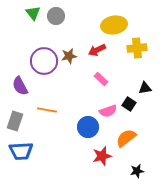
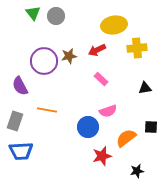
black square: moved 22 px right, 23 px down; rotated 32 degrees counterclockwise
